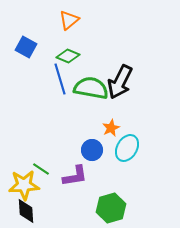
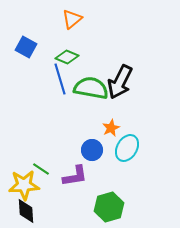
orange triangle: moved 3 px right, 1 px up
green diamond: moved 1 px left, 1 px down
green hexagon: moved 2 px left, 1 px up
